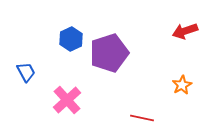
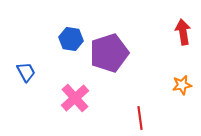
red arrow: moved 2 px left, 1 px down; rotated 100 degrees clockwise
blue hexagon: rotated 25 degrees counterclockwise
orange star: rotated 18 degrees clockwise
pink cross: moved 8 px right, 2 px up
red line: moved 2 px left; rotated 70 degrees clockwise
